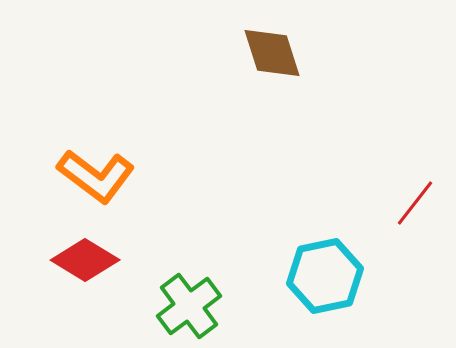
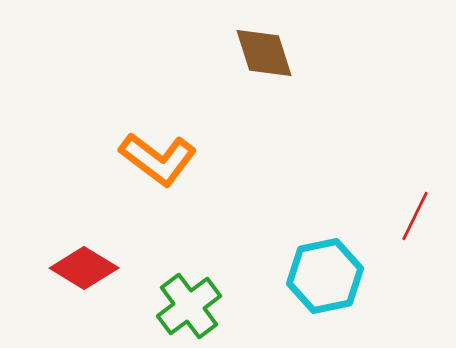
brown diamond: moved 8 px left
orange L-shape: moved 62 px right, 17 px up
red line: moved 13 px down; rotated 12 degrees counterclockwise
red diamond: moved 1 px left, 8 px down
